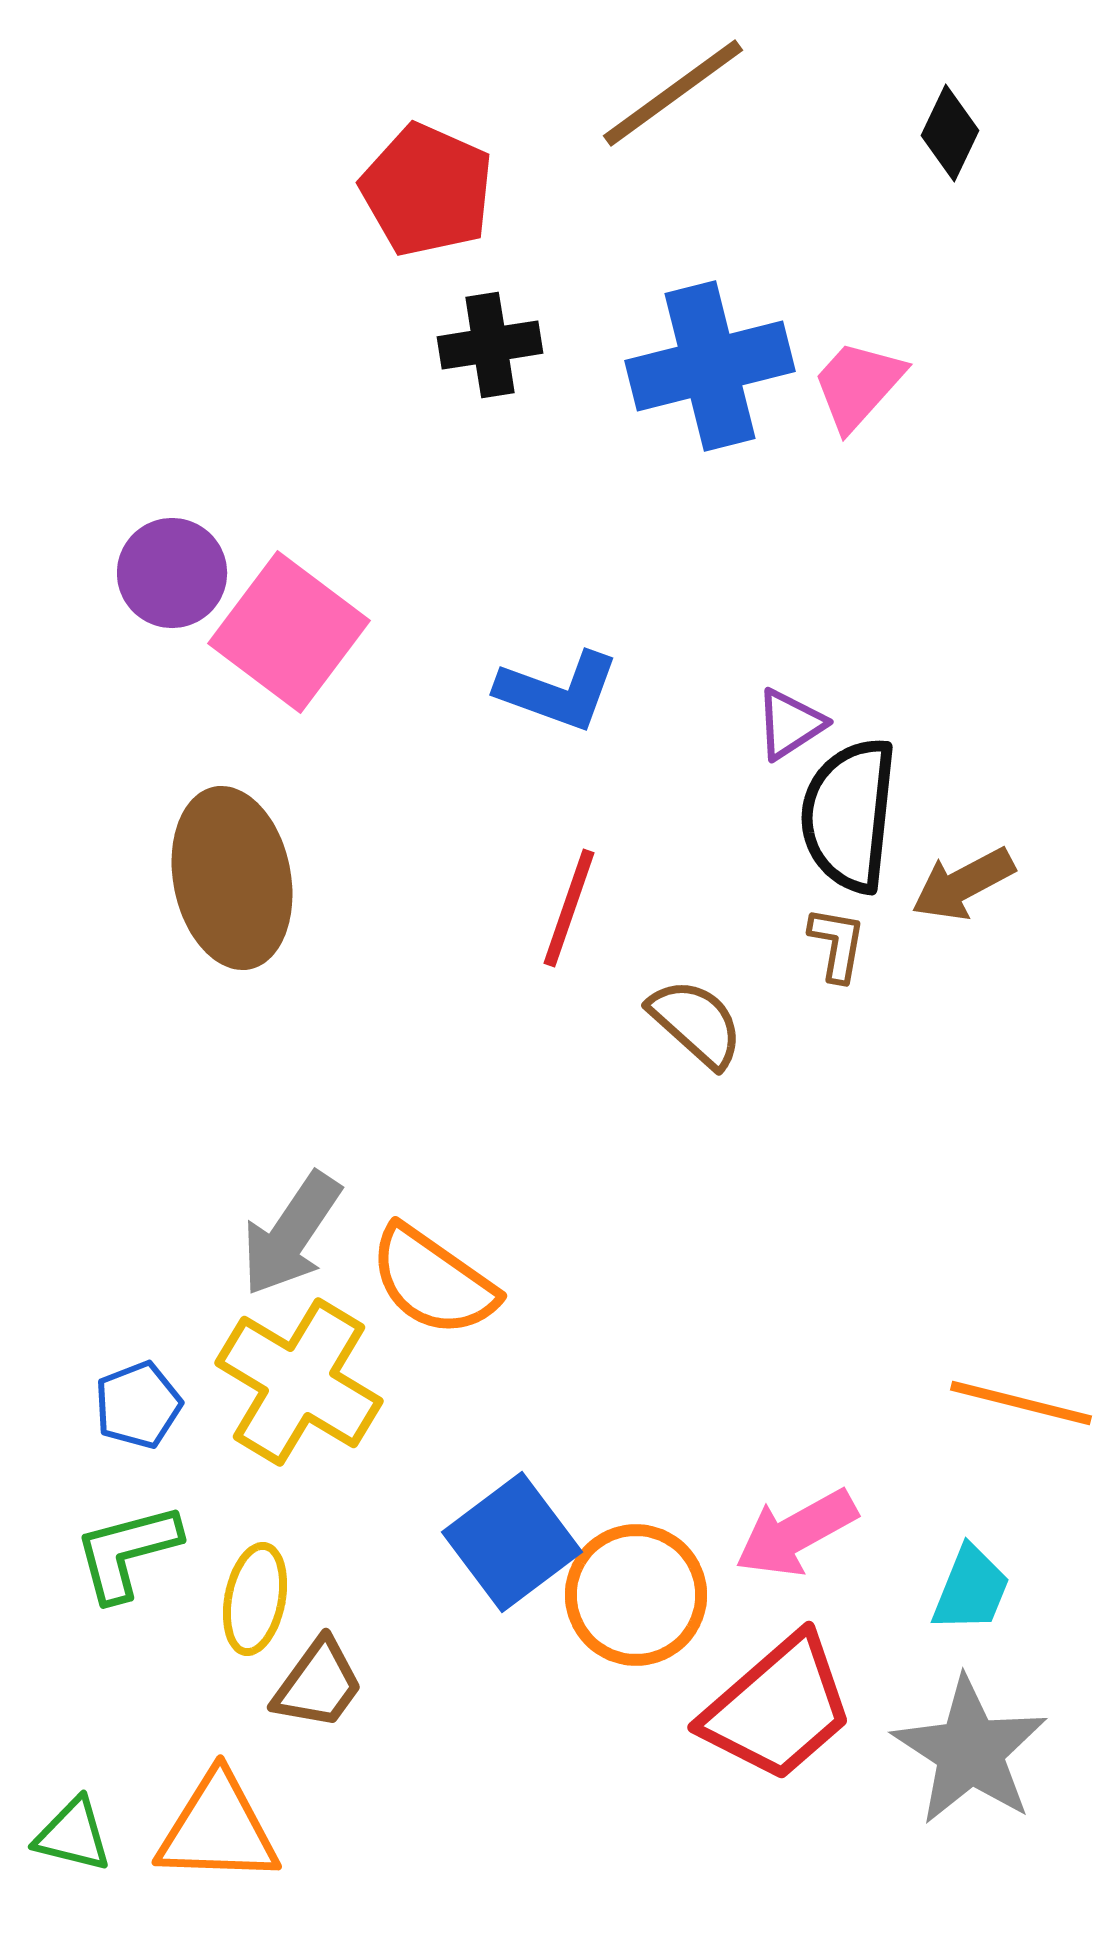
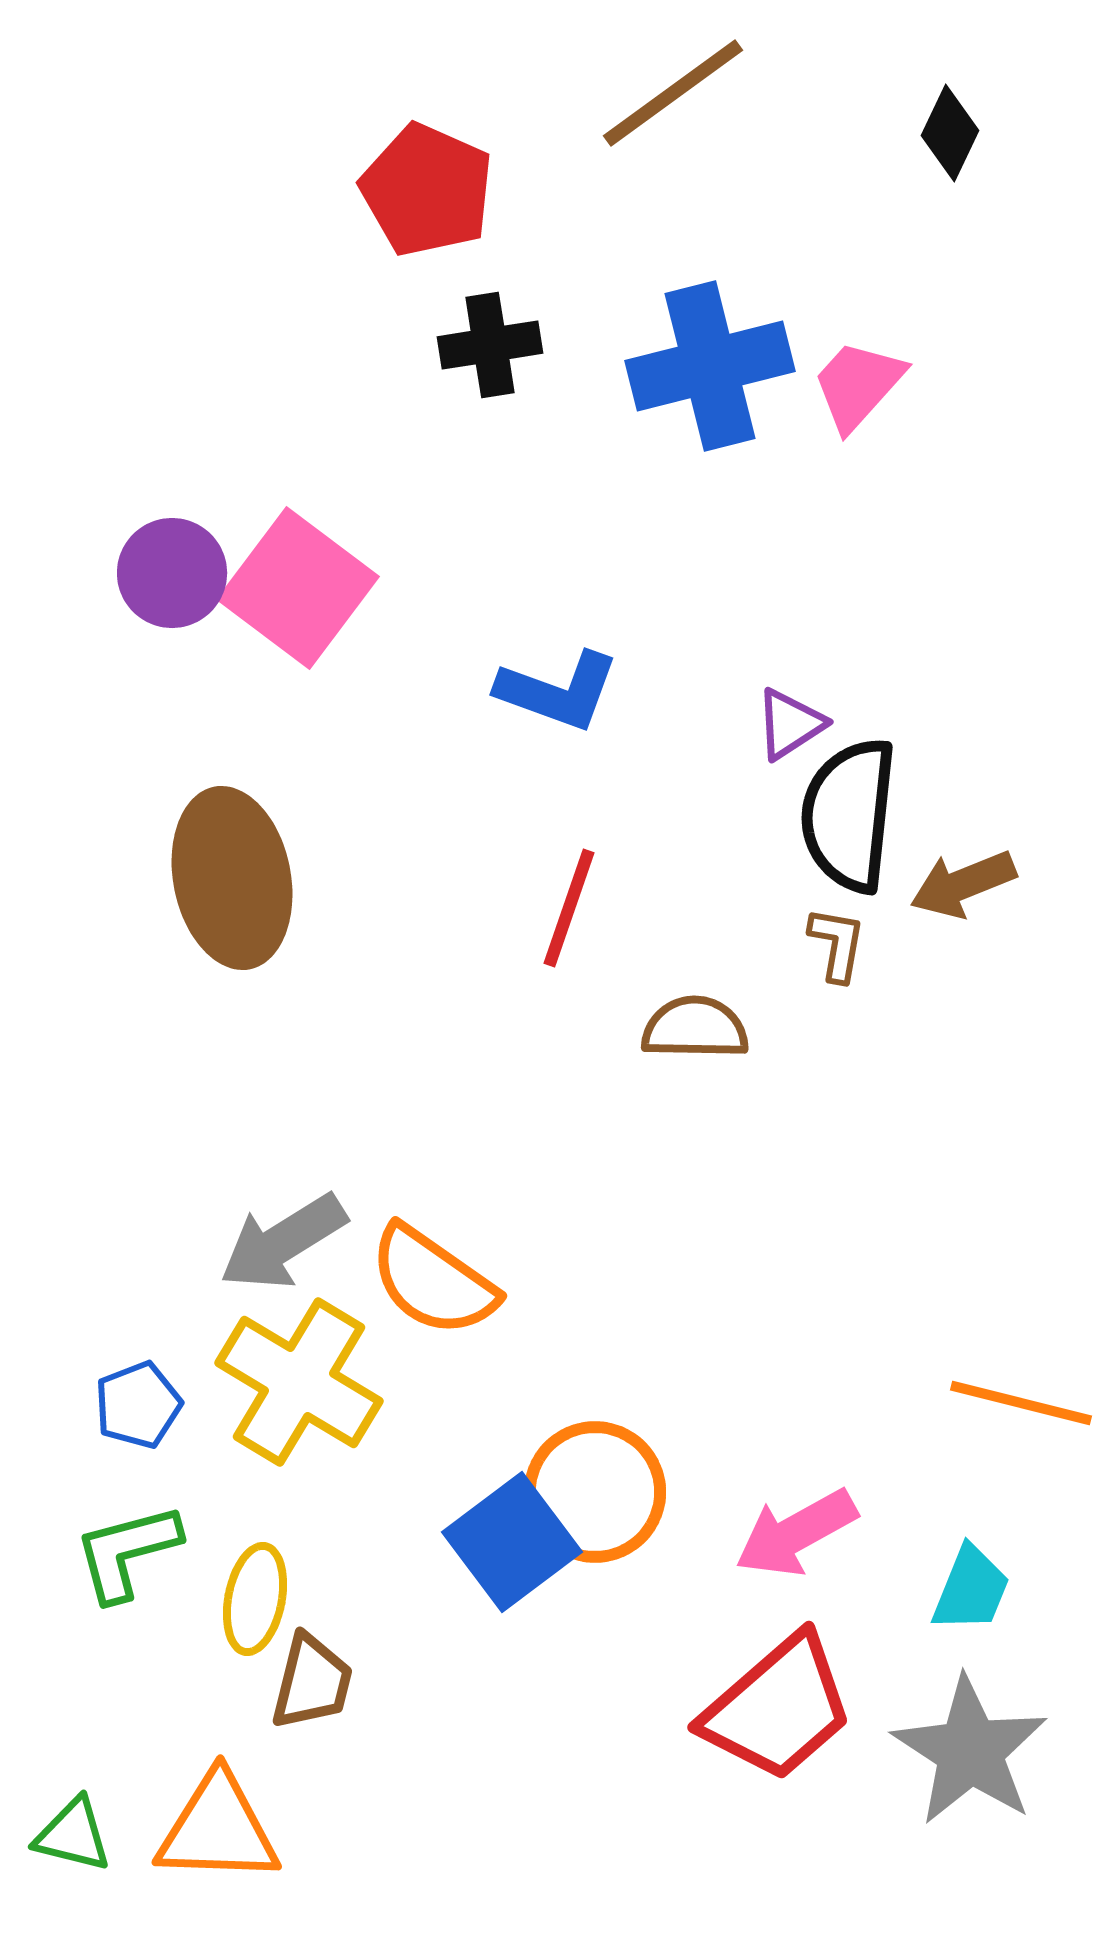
pink square: moved 9 px right, 44 px up
brown arrow: rotated 6 degrees clockwise
brown semicircle: moved 1 px left, 5 px down; rotated 41 degrees counterclockwise
gray arrow: moved 8 px left, 8 px down; rotated 24 degrees clockwise
orange circle: moved 41 px left, 103 px up
brown trapezoid: moved 6 px left, 2 px up; rotated 22 degrees counterclockwise
